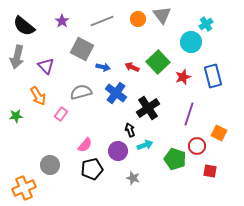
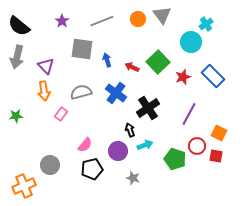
black semicircle: moved 5 px left
gray square: rotated 20 degrees counterclockwise
blue arrow: moved 4 px right, 7 px up; rotated 120 degrees counterclockwise
blue rectangle: rotated 30 degrees counterclockwise
orange arrow: moved 6 px right, 5 px up; rotated 24 degrees clockwise
purple line: rotated 10 degrees clockwise
red square: moved 6 px right, 15 px up
orange cross: moved 2 px up
